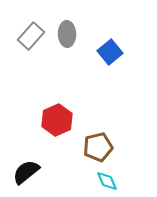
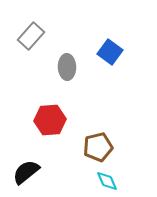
gray ellipse: moved 33 px down
blue square: rotated 15 degrees counterclockwise
red hexagon: moved 7 px left; rotated 20 degrees clockwise
